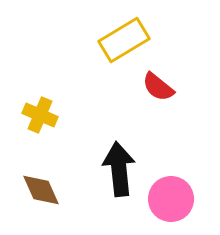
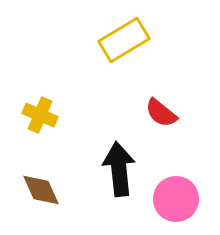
red semicircle: moved 3 px right, 26 px down
pink circle: moved 5 px right
